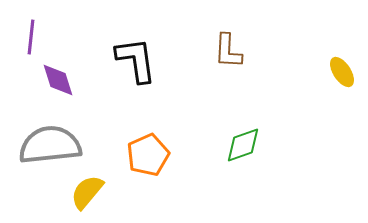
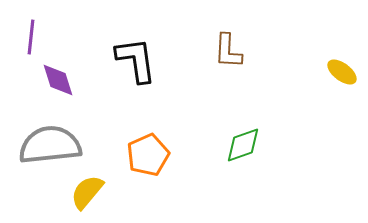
yellow ellipse: rotated 20 degrees counterclockwise
